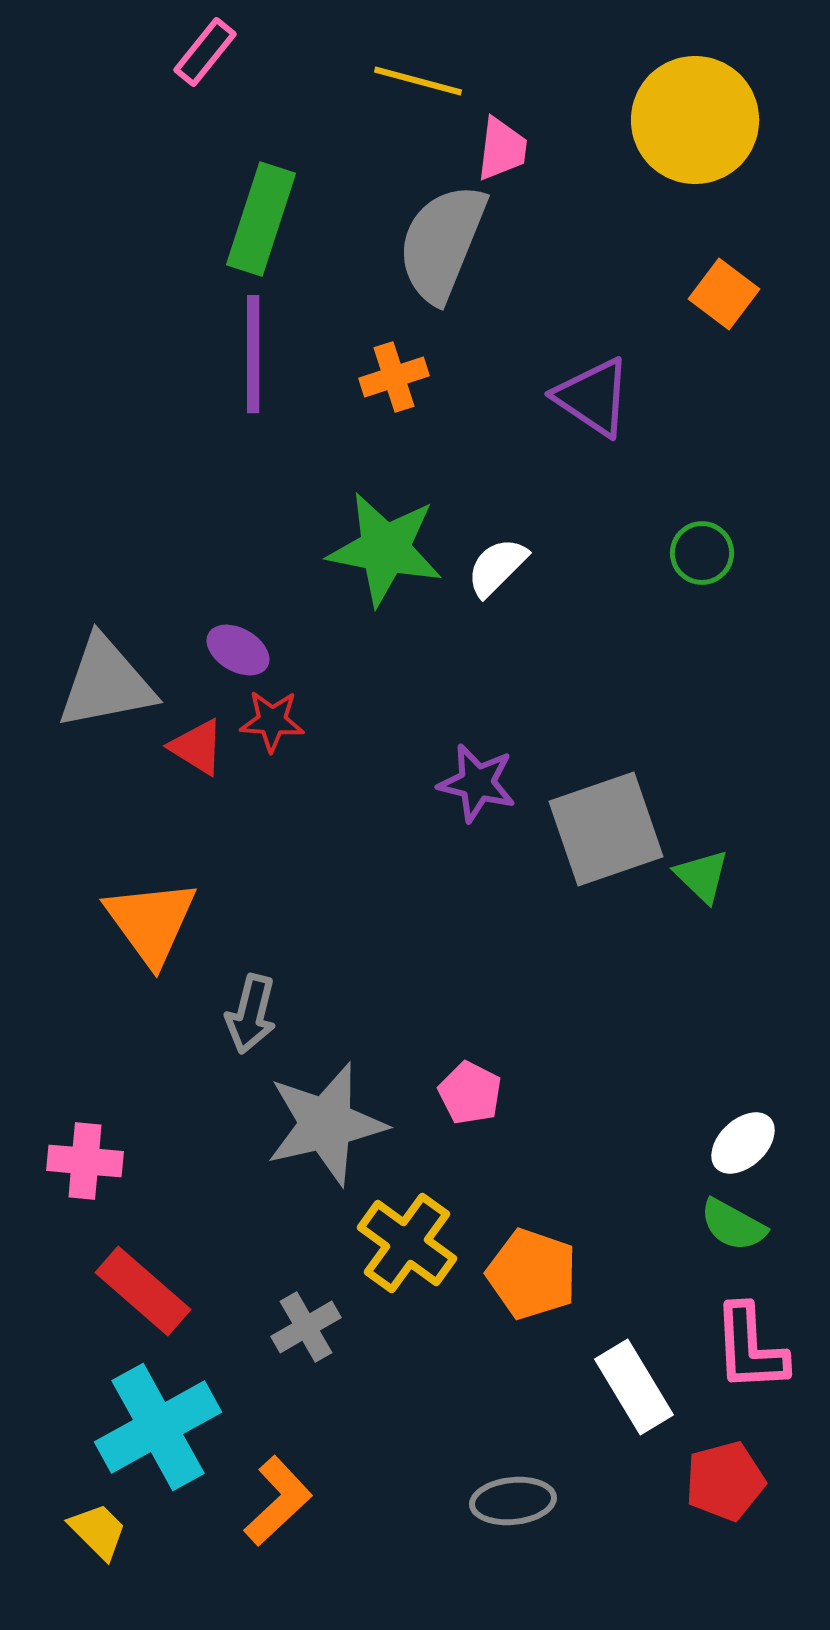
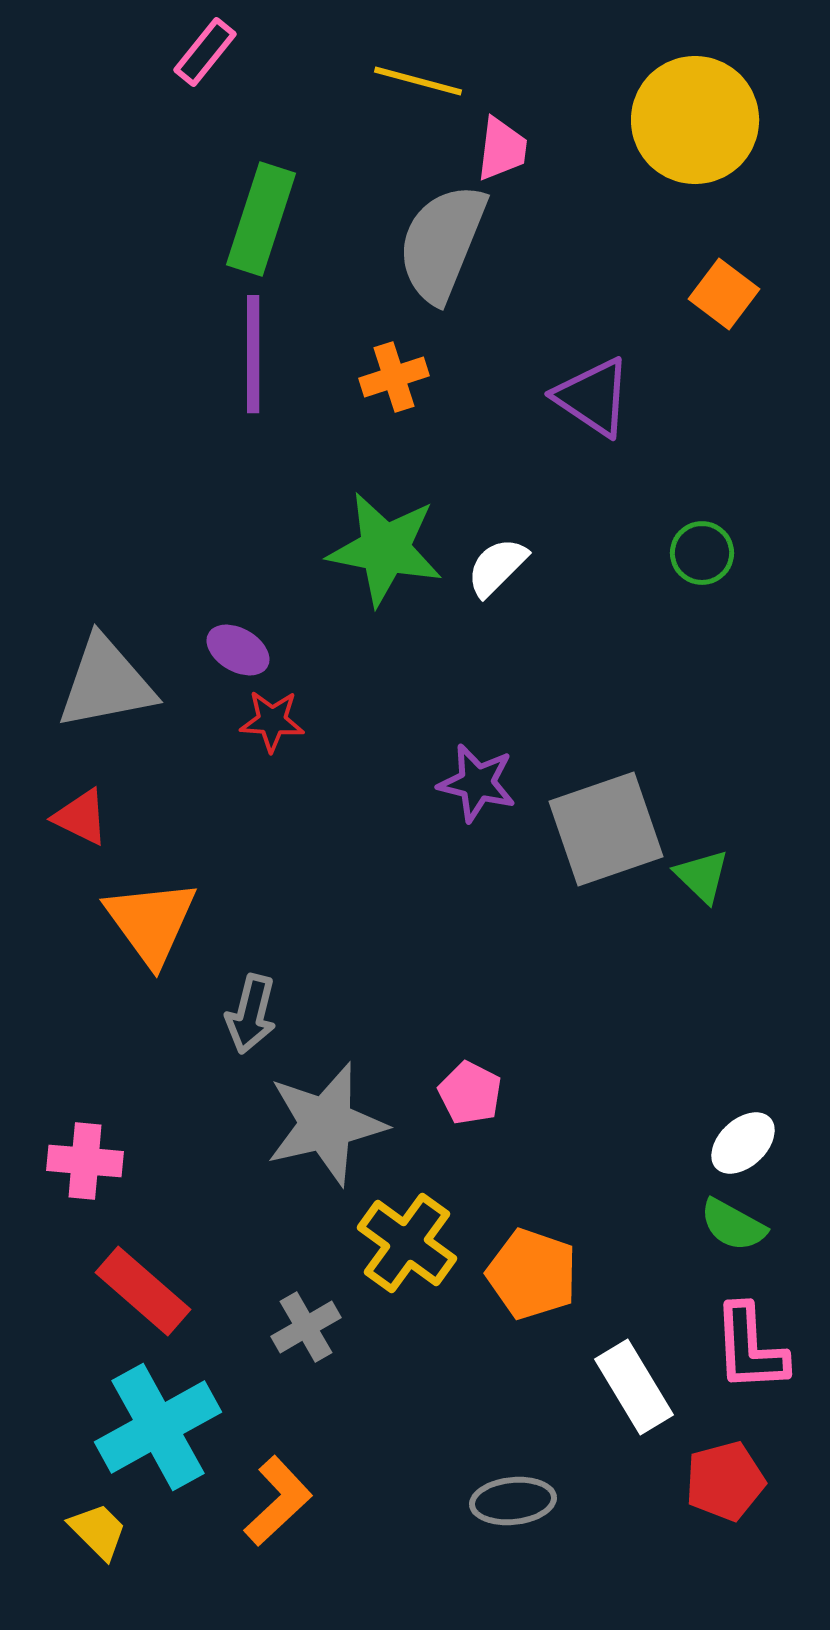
red triangle: moved 116 px left, 70 px down; rotated 6 degrees counterclockwise
